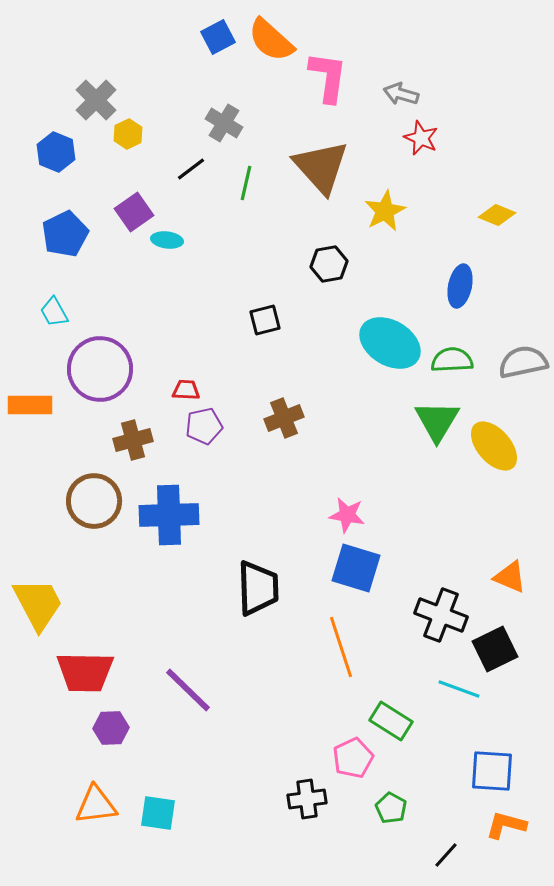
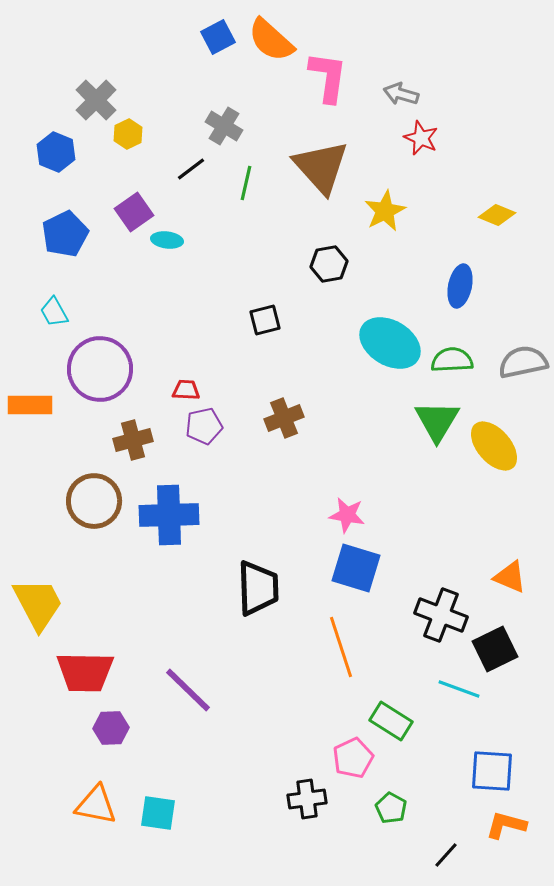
gray cross at (224, 123): moved 3 px down
orange triangle at (96, 805): rotated 18 degrees clockwise
